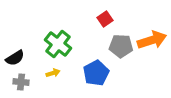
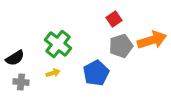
red square: moved 9 px right
gray pentagon: rotated 20 degrees counterclockwise
